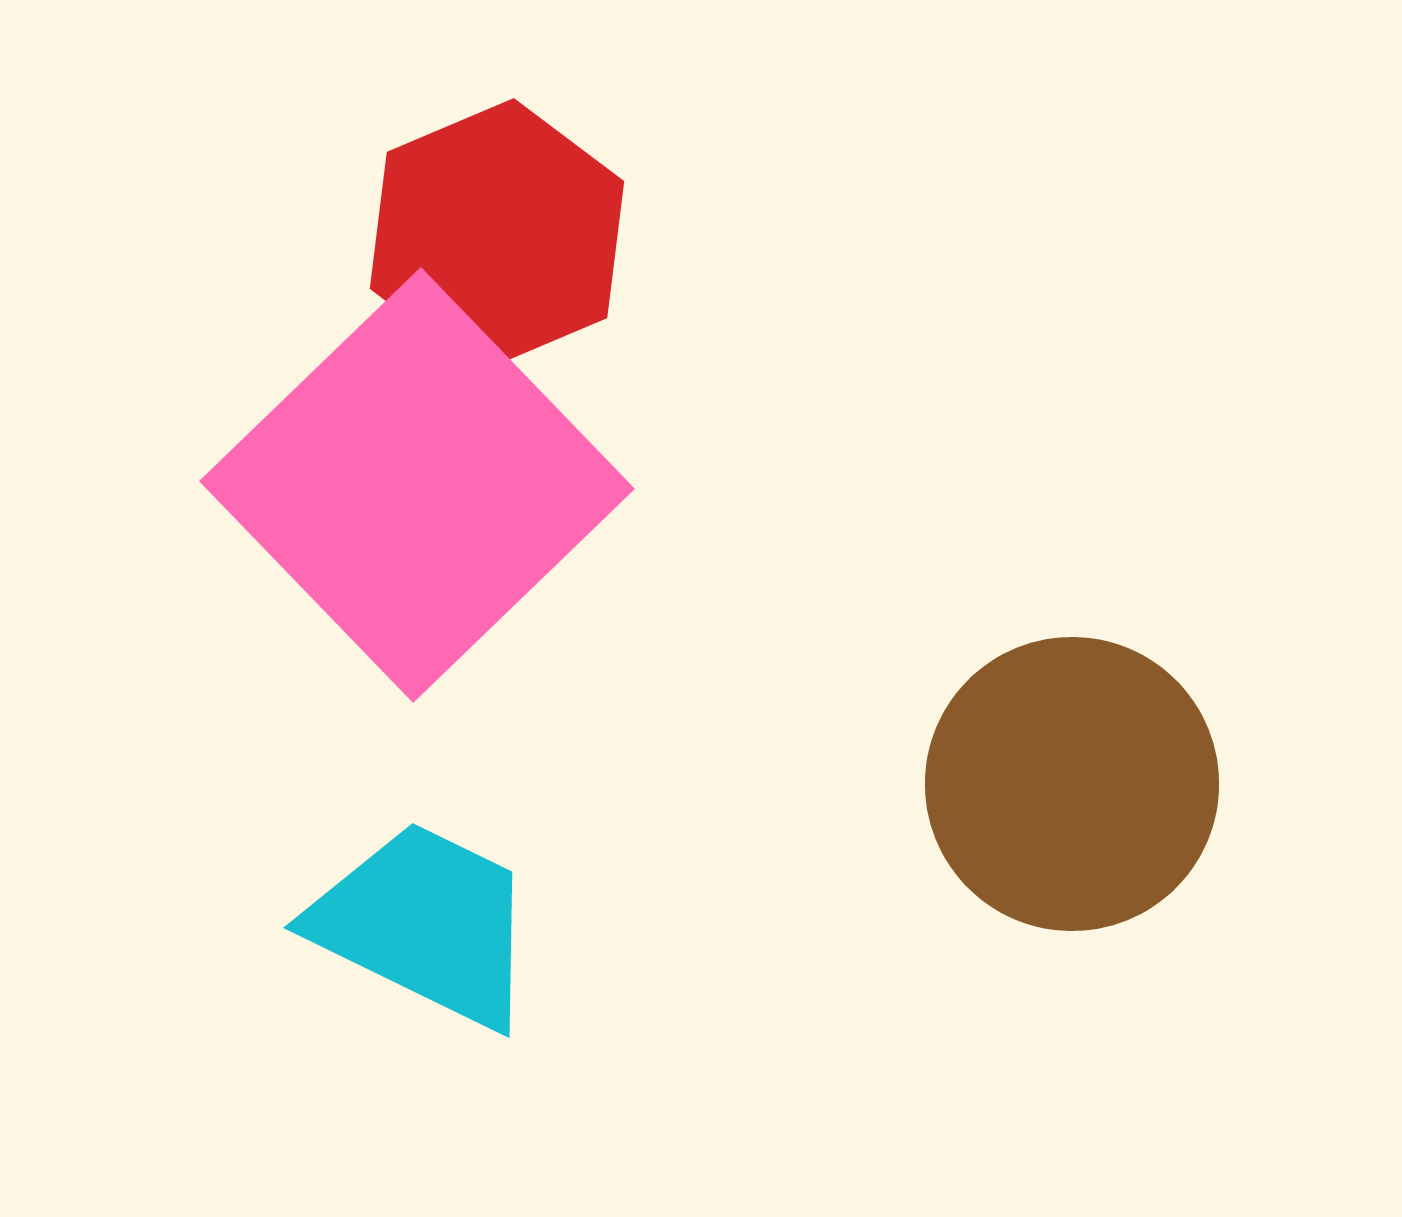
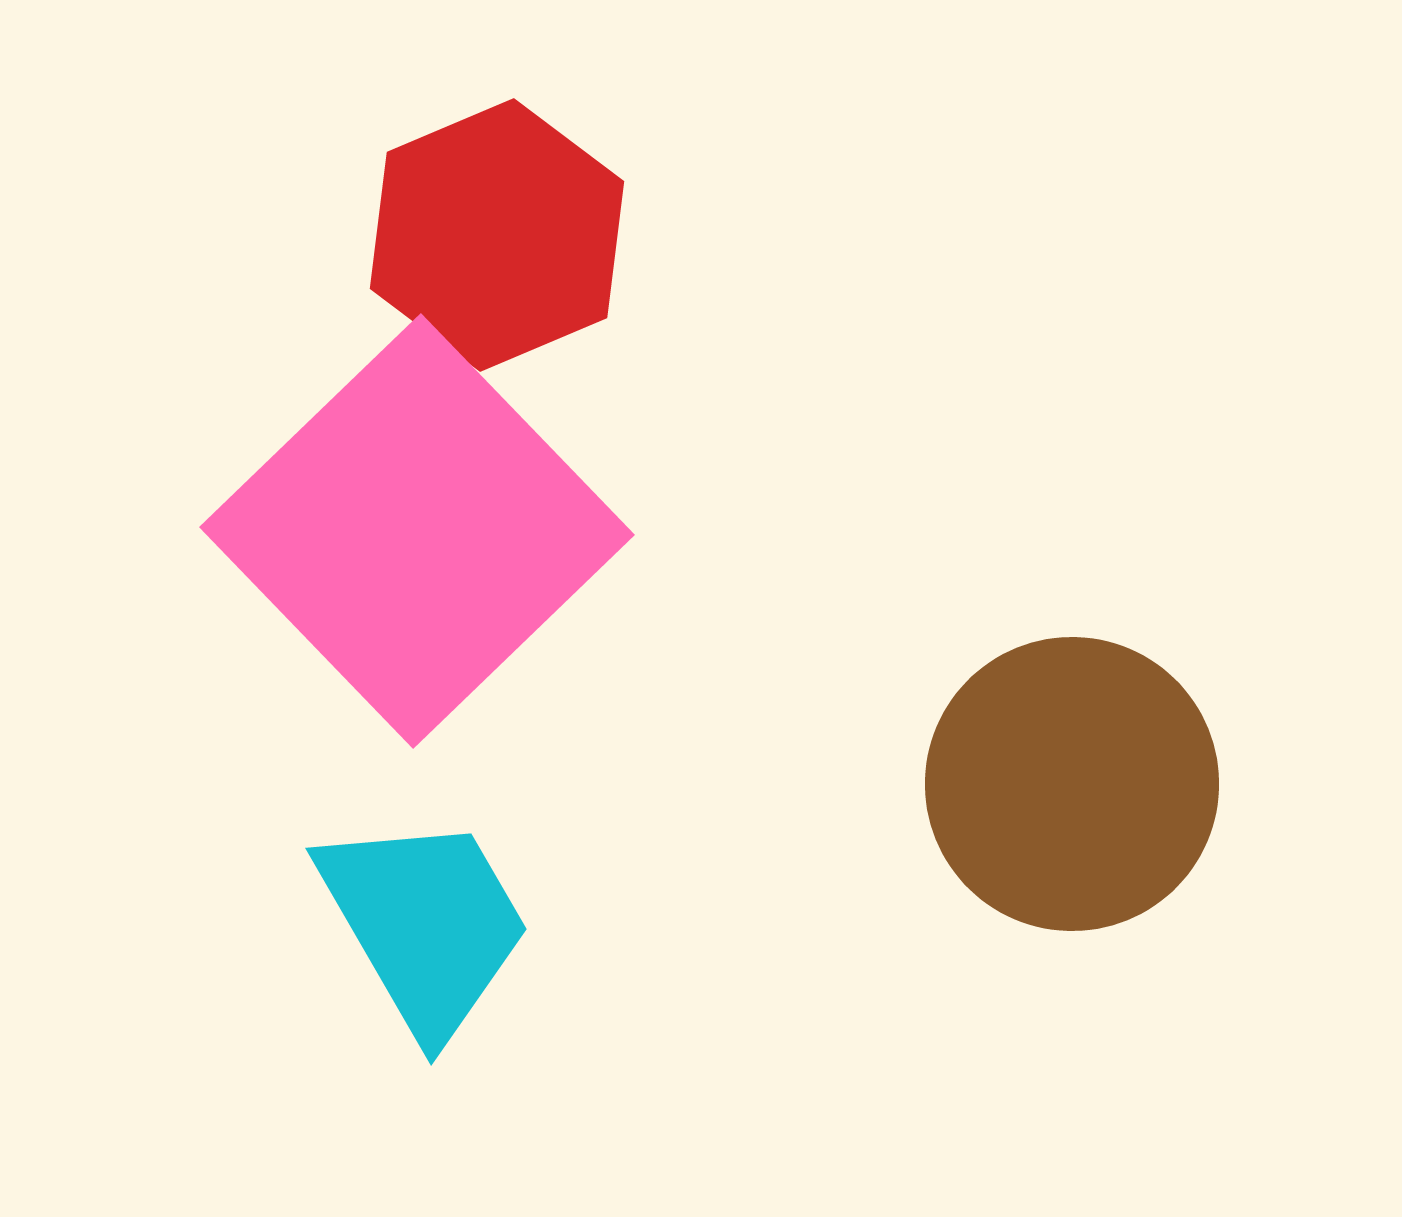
pink square: moved 46 px down
cyan trapezoid: rotated 34 degrees clockwise
